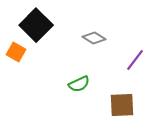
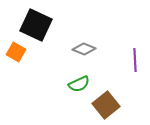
black square: rotated 20 degrees counterclockwise
gray diamond: moved 10 px left, 11 px down; rotated 10 degrees counterclockwise
purple line: rotated 40 degrees counterclockwise
brown square: moved 16 px left; rotated 36 degrees counterclockwise
